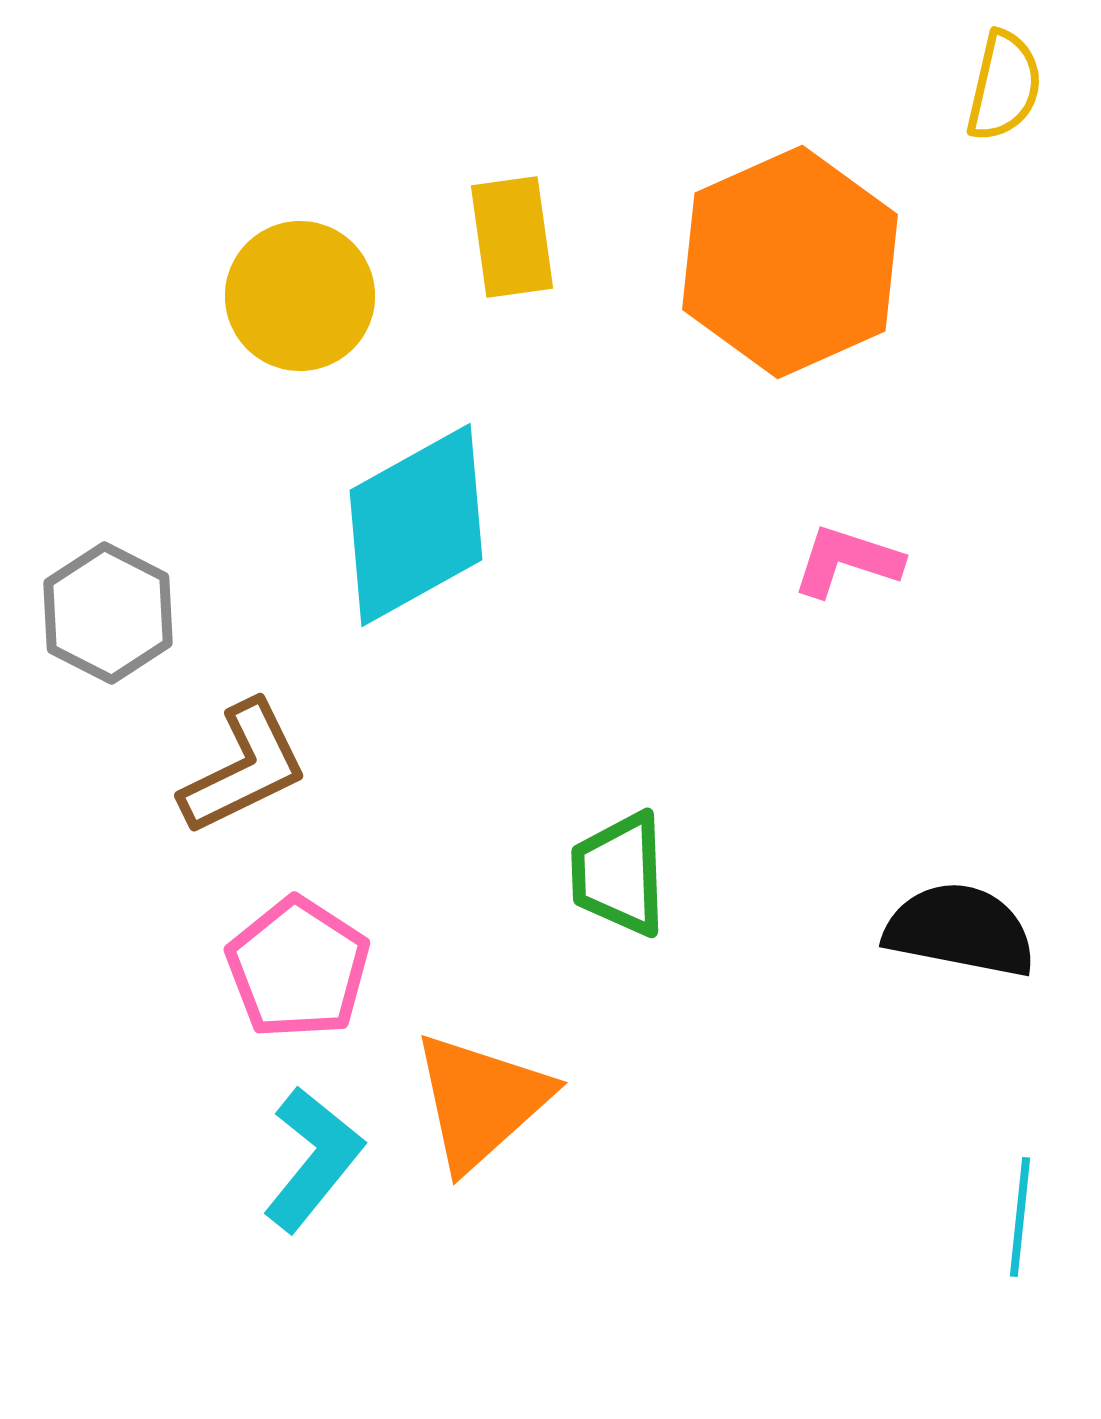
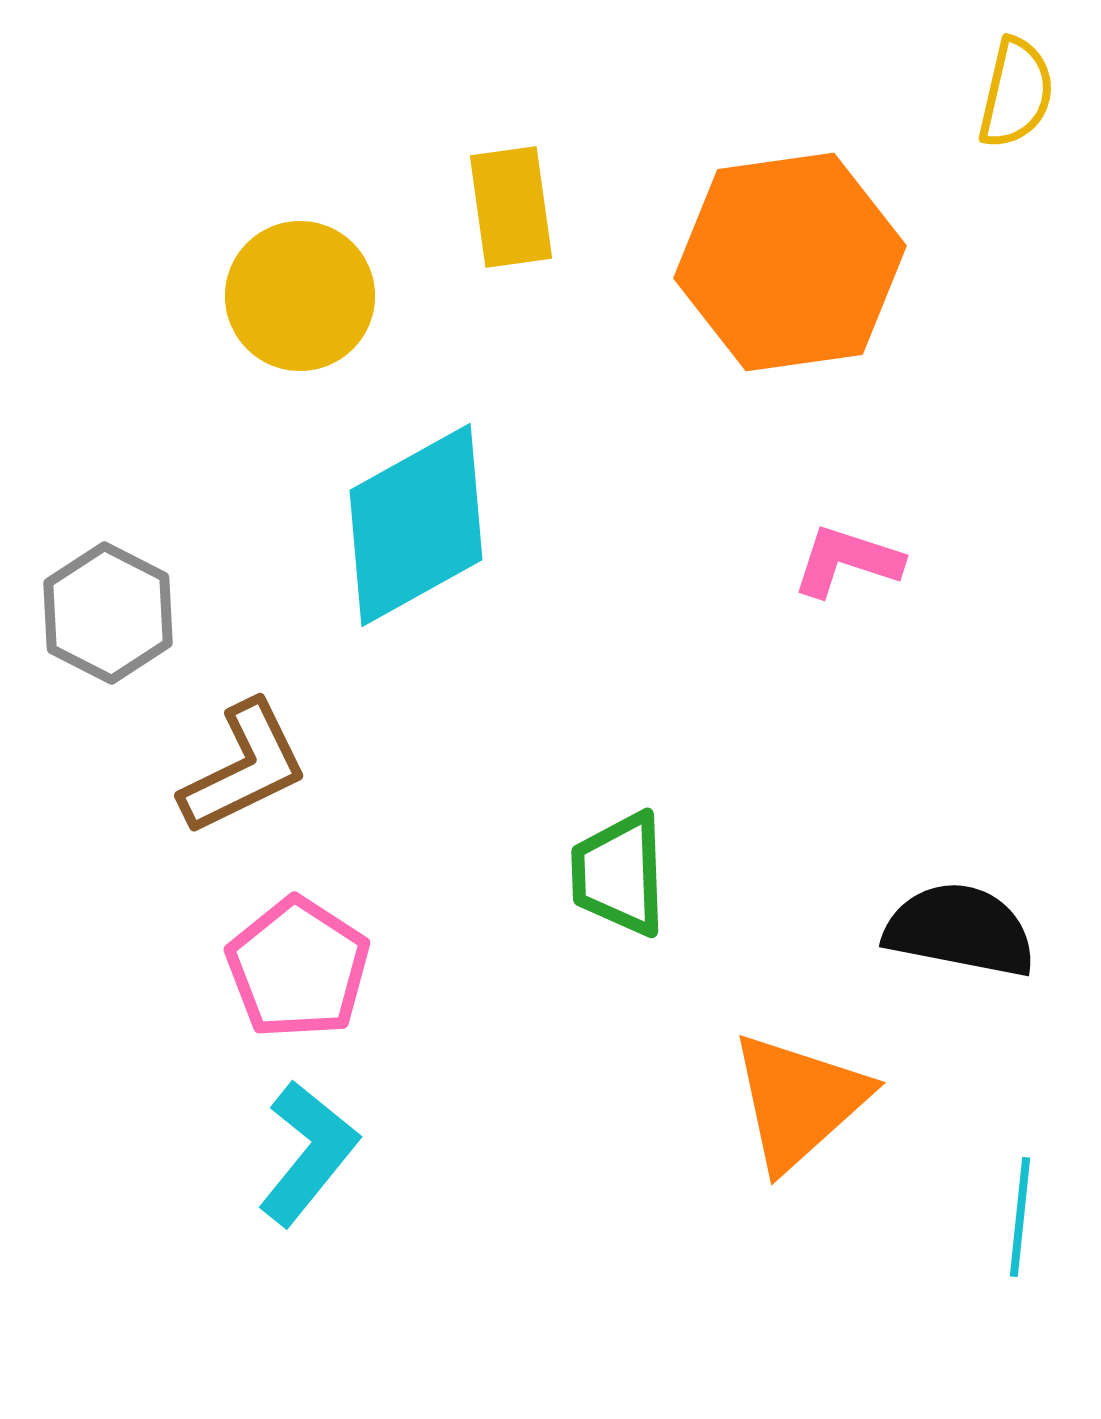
yellow semicircle: moved 12 px right, 7 px down
yellow rectangle: moved 1 px left, 30 px up
orange hexagon: rotated 16 degrees clockwise
orange triangle: moved 318 px right
cyan L-shape: moved 5 px left, 6 px up
